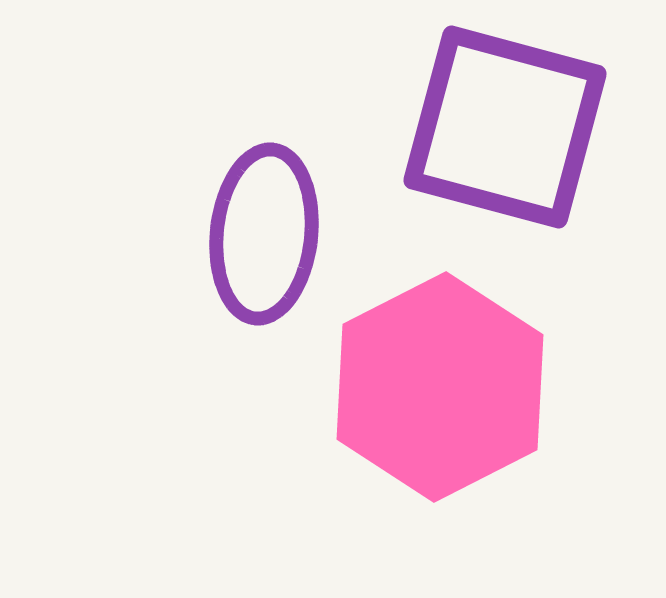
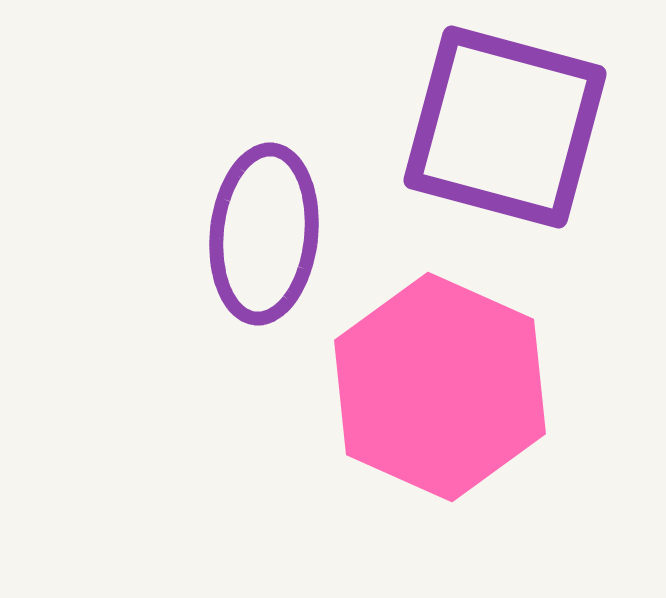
pink hexagon: rotated 9 degrees counterclockwise
